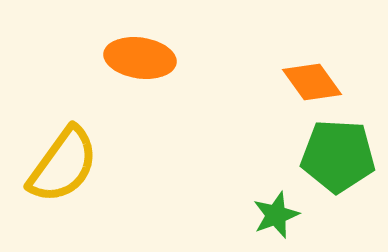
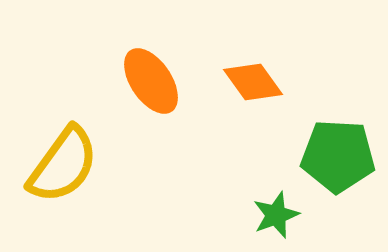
orange ellipse: moved 11 px right, 23 px down; rotated 48 degrees clockwise
orange diamond: moved 59 px left
